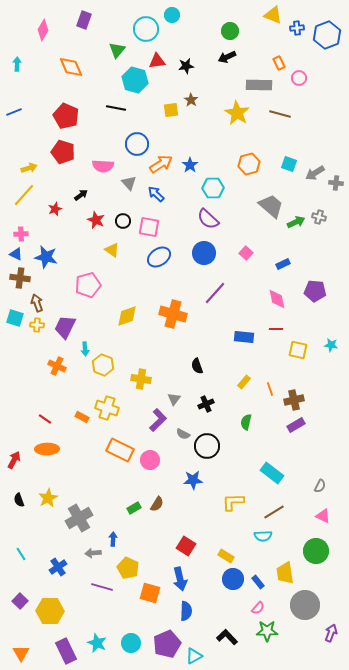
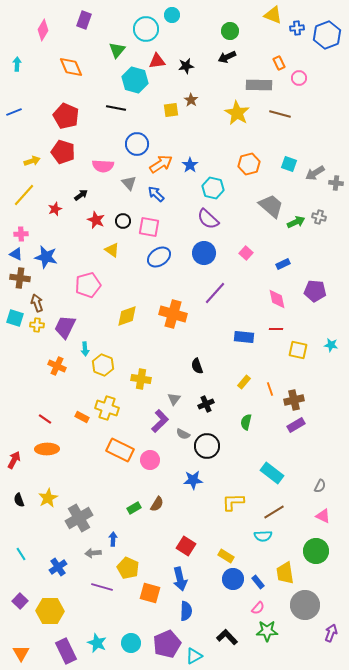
yellow arrow at (29, 168): moved 3 px right, 7 px up
cyan hexagon at (213, 188): rotated 15 degrees clockwise
purple L-shape at (158, 420): moved 2 px right, 1 px down
